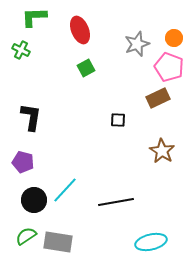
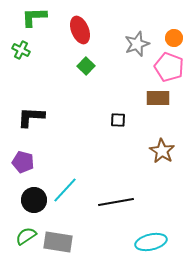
green square: moved 2 px up; rotated 18 degrees counterclockwise
brown rectangle: rotated 25 degrees clockwise
black L-shape: rotated 96 degrees counterclockwise
